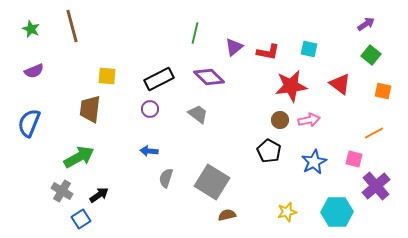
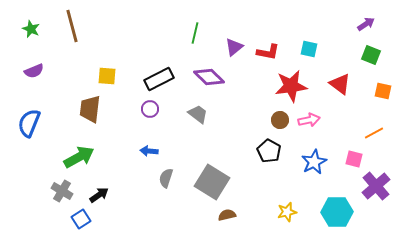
green square: rotated 18 degrees counterclockwise
